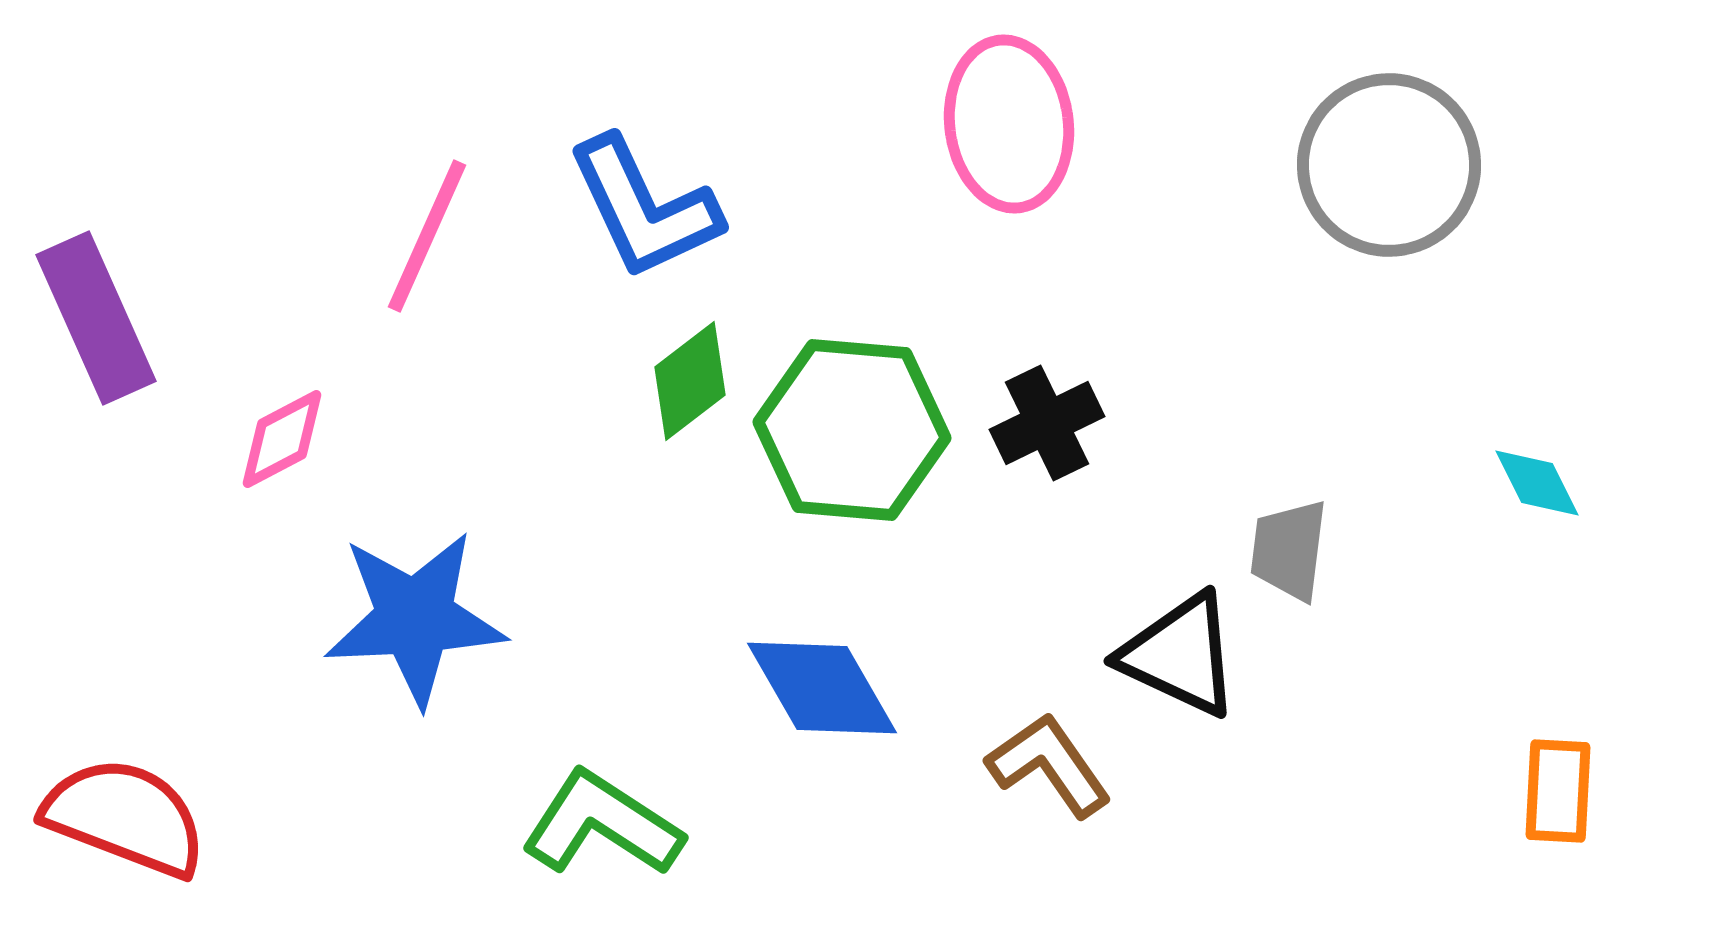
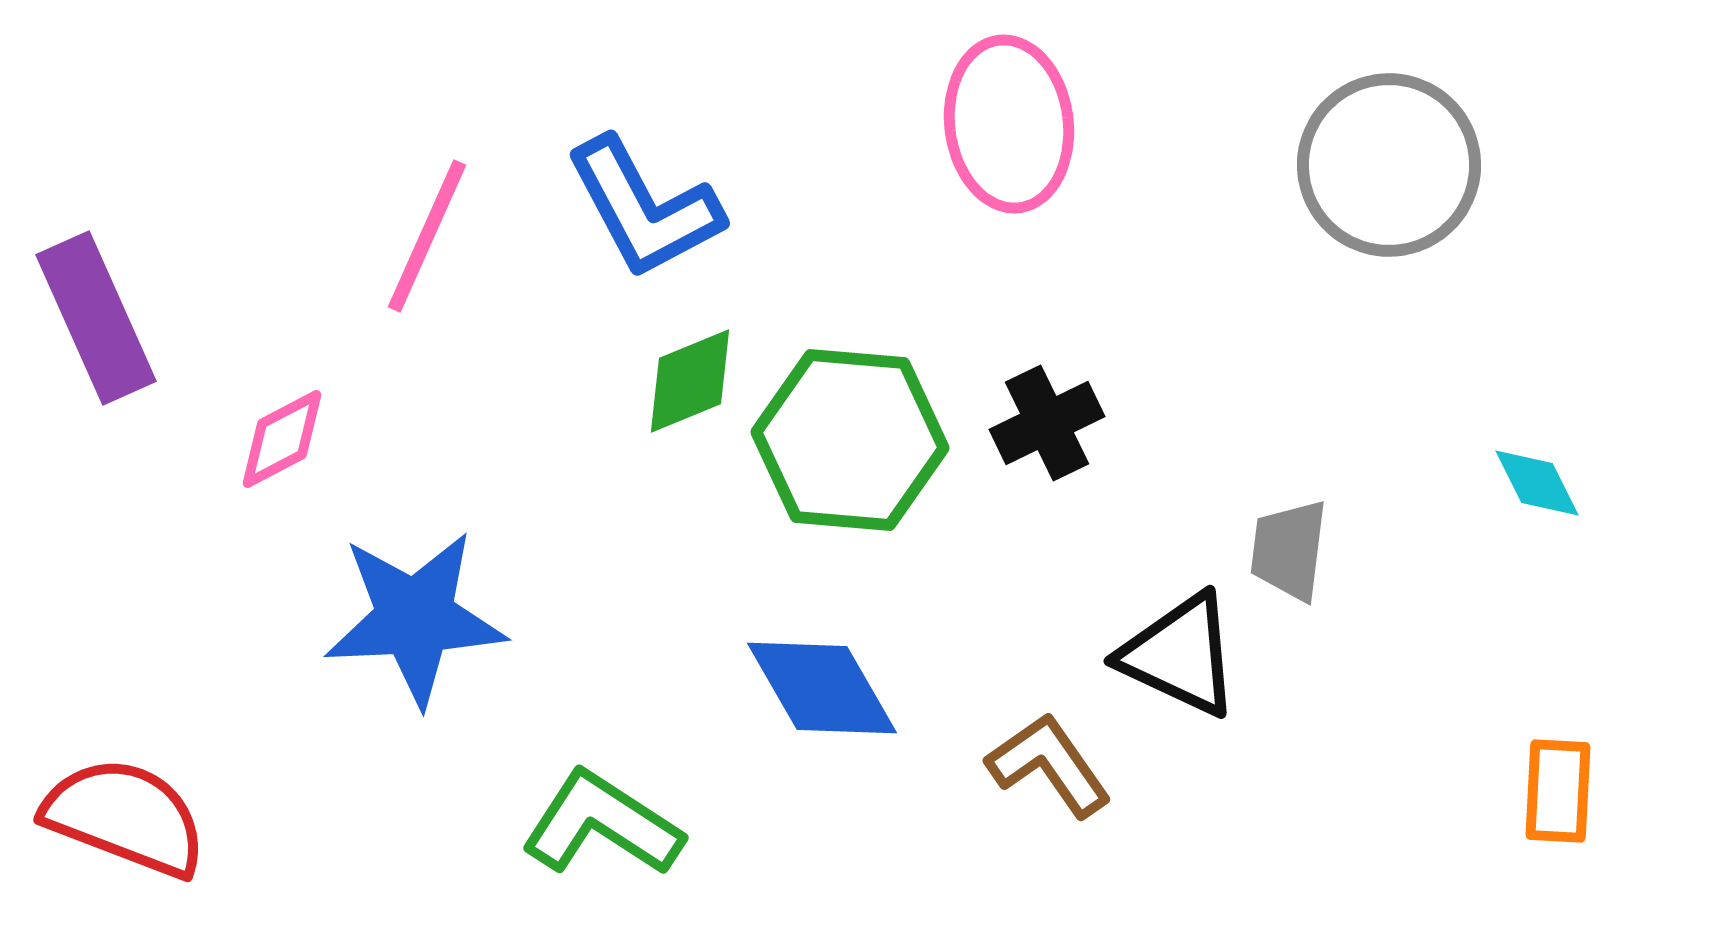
blue L-shape: rotated 3 degrees counterclockwise
green diamond: rotated 15 degrees clockwise
green hexagon: moved 2 px left, 10 px down
